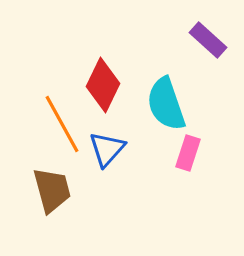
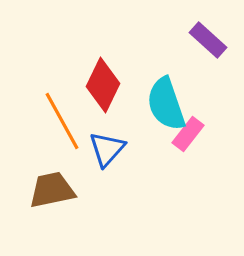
orange line: moved 3 px up
pink rectangle: moved 19 px up; rotated 20 degrees clockwise
brown trapezoid: rotated 87 degrees counterclockwise
